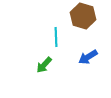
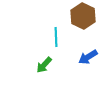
brown hexagon: rotated 10 degrees clockwise
